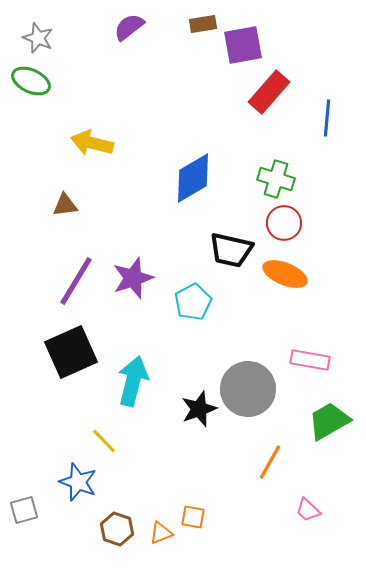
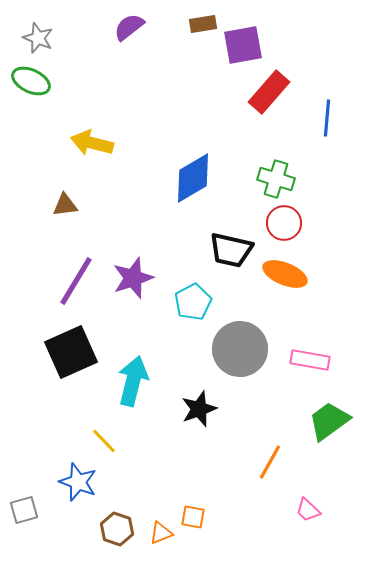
gray circle: moved 8 px left, 40 px up
green trapezoid: rotated 6 degrees counterclockwise
